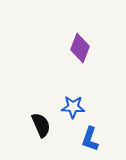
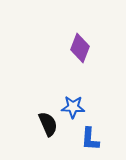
black semicircle: moved 7 px right, 1 px up
blue L-shape: rotated 15 degrees counterclockwise
